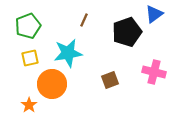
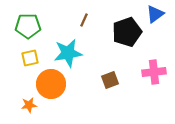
blue triangle: moved 1 px right
green pentagon: rotated 20 degrees clockwise
pink cross: rotated 20 degrees counterclockwise
orange circle: moved 1 px left
orange star: rotated 28 degrees clockwise
